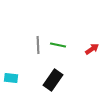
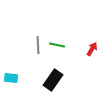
green line: moved 1 px left
red arrow: rotated 24 degrees counterclockwise
